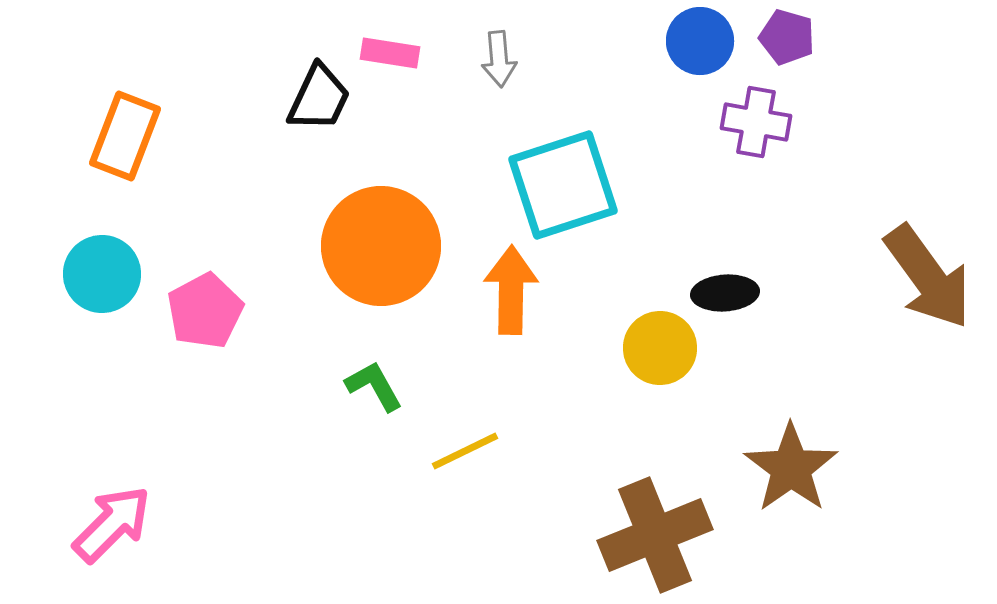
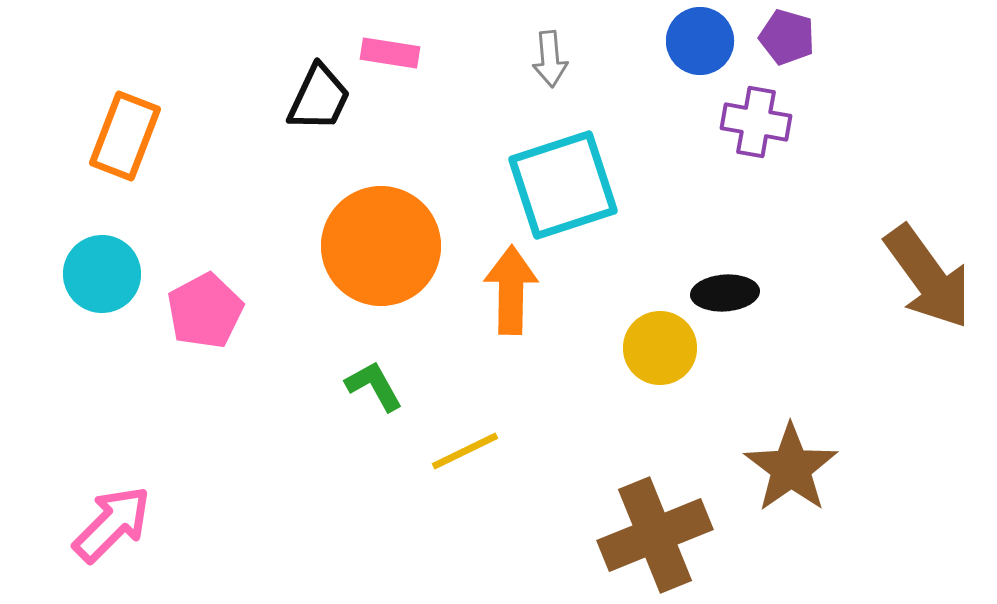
gray arrow: moved 51 px right
